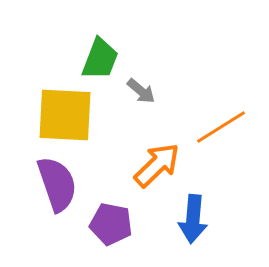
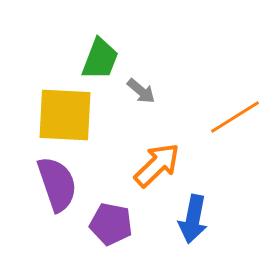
orange line: moved 14 px right, 10 px up
blue arrow: rotated 6 degrees clockwise
